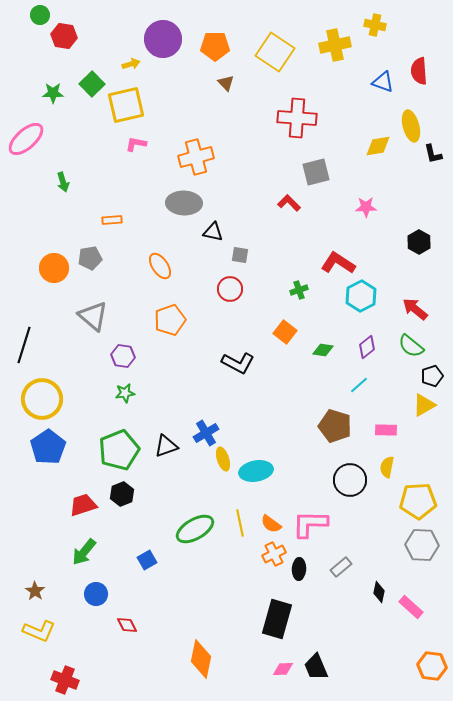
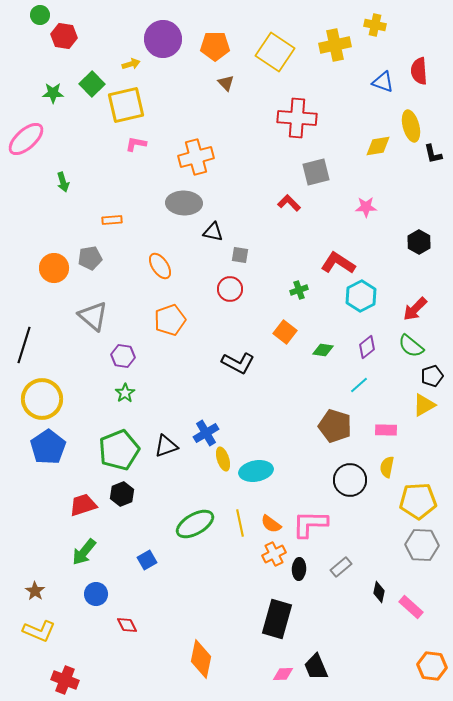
red arrow at (415, 309): rotated 84 degrees counterclockwise
green star at (125, 393): rotated 24 degrees counterclockwise
green ellipse at (195, 529): moved 5 px up
pink diamond at (283, 669): moved 5 px down
